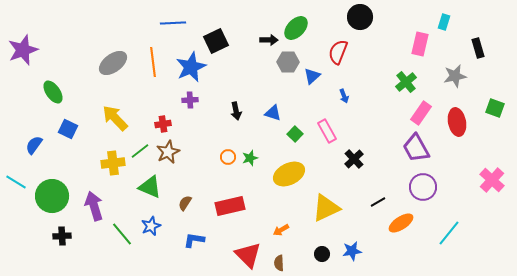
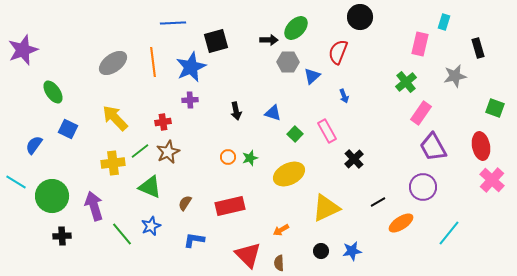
black square at (216, 41): rotated 10 degrees clockwise
red ellipse at (457, 122): moved 24 px right, 24 px down
red cross at (163, 124): moved 2 px up
purple trapezoid at (416, 148): moved 17 px right, 1 px up
black circle at (322, 254): moved 1 px left, 3 px up
